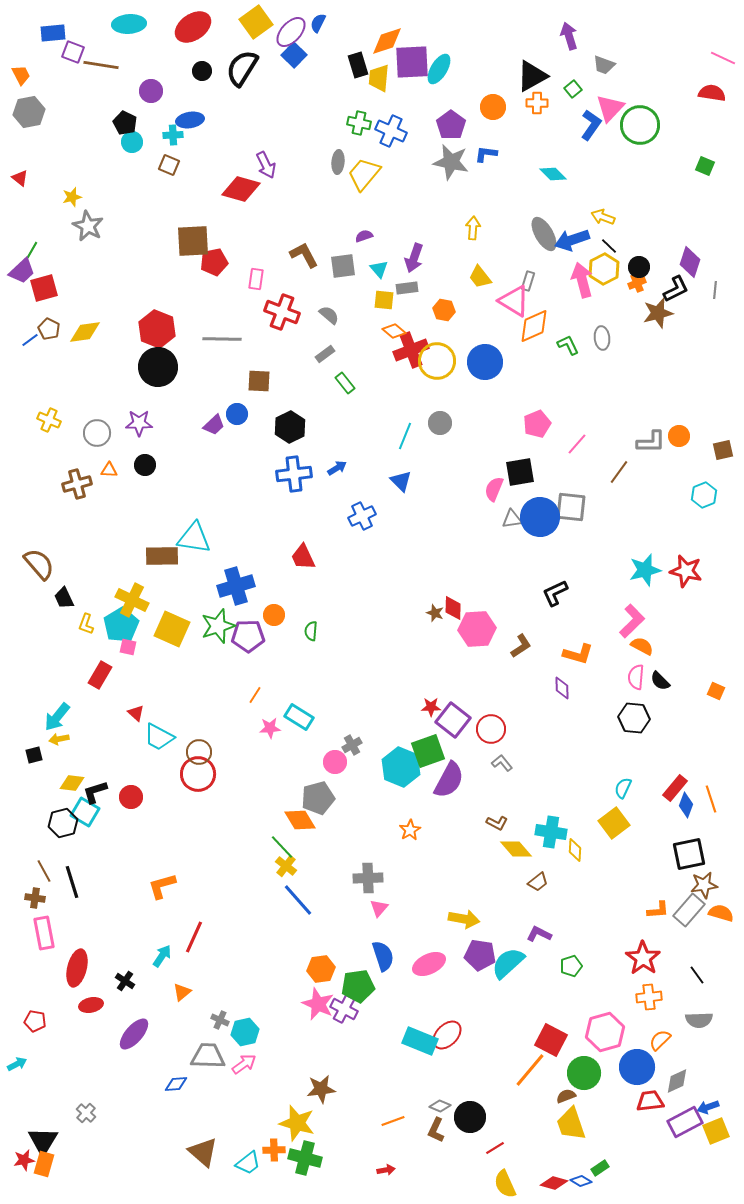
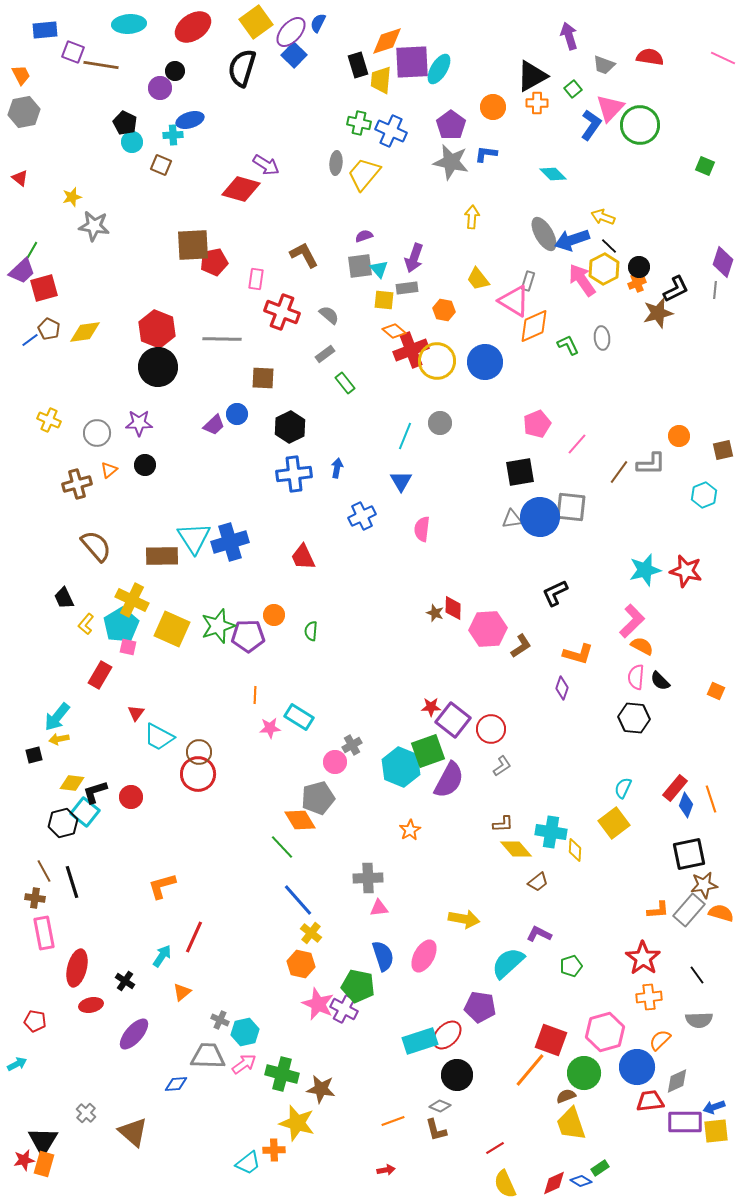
blue rectangle at (53, 33): moved 8 px left, 3 px up
black semicircle at (242, 68): rotated 15 degrees counterclockwise
black circle at (202, 71): moved 27 px left
yellow trapezoid at (379, 78): moved 2 px right, 2 px down
purple circle at (151, 91): moved 9 px right, 3 px up
red semicircle at (712, 93): moved 62 px left, 36 px up
gray hexagon at (29, 112): moved 5 px left
blue ellipse at (190, 120): rotated 8 degrees counterclockwise
gray ellipse at (338, 162): moved 2 px left, 1 px down
brown square at (169, 165): moved 8 px left
purple arrow at (266, 165): rotated 32 degrees counterclockwise
gray star at (88, 226): moved 6 px right; rotated 20 degrees counterclockwise
yellow arrow at (473, 228): moved 1 px left, 11 px up
brown square at (193, 241): moved 4 px down
purple diamond at (690, 262): moved 33 px right
gray square at (343, 266): moved 17 px right
yellow trapezoid at (480, 277): moved 2 px left, 2 px down
pink arrow at (582, 280): rotated 20 degrees counterclockwise
brown square at (259, 381): moved 4 px right, 3 px up
gray L-shape at (651, 442): moved 22 px down
blue arrow at (337, 468): rotated 48 degrees counterclockwise
orange triangle at (109, 470): rotated 42 degrees counterclockwise
blue triangle at (401, 481): rotated 15 degrees clockwise
pink semicircle at (494, 489): moved 72 px left, 40 px down; rotated 15 degrees counterclockwise
cyan triangle at (194, 538): rotated 48 degrees clockwise
brown semicircle at (39, 564): moved 57 px right, 18 px up
blue cross at (236, 586): moved 6 px left, 44 px up
yellow L-shape at (86, 624): rotated 20 degrees clockwise
pink hexagon at (477, 629): moved 11 px right
purple diamond at (562, 688): rotated 20 degrees clockwise
orange line at (255, 695): rotated 30 degrees counterclockwise
red triangle at (136, 713): rotated 24 degrees clockwise
gray L-shape at (502, 763): moved 3 px down; rotated 95 degrees clockwise
cyan square at (85, 812): rotated 8 degrees clockwise
brown L-shape at (497, 823): moved 6 px right, 1 px down; rotated 30 degrees counterclockwise
yellow cross at (286, 866): moved 25 px right, 67 px down
pink triangle at (379, 908): rotated 42 degrees clockwise
purple pentagon at (480, 955): moved 52 px down
pink ellipse at (429, 964): moved 5 px left, 8 px up; rotated 36 degrees counterclockwise
orange hexagon at (321, 969): moved 20 px left, 5 px up; rotated 20 degrees clockwise
green pentagon at (358, 986): rotated 20 degrees clockwise
red square at (551, 1040): rotated 8 degrees counterclockwise
cyan rectangle at (420, 1041): rotated 40 degrees counterclockwise
brown star at (321, 1089): rotated 16 degrees clockwise
blue arrow at (708, 1107): moved 6 px right
black circle at (470, 1117): moved 13 px left, 42 px up
purple rectangle at (685, 1122): rotated 28 degrees clockwise
brown L-shape at (436, 1130): rotated 40 degrees counterclockwise
yellow square at (716, 1131): rotated 16 degrees clockwise
brown triangle at (203, 1152): moved 70 px left, 20 px up
green cross at (305, 1158): moved 23 px left, 84 px up
red diamond at (554, 1183): rotated 40 degrees counterclockwise
